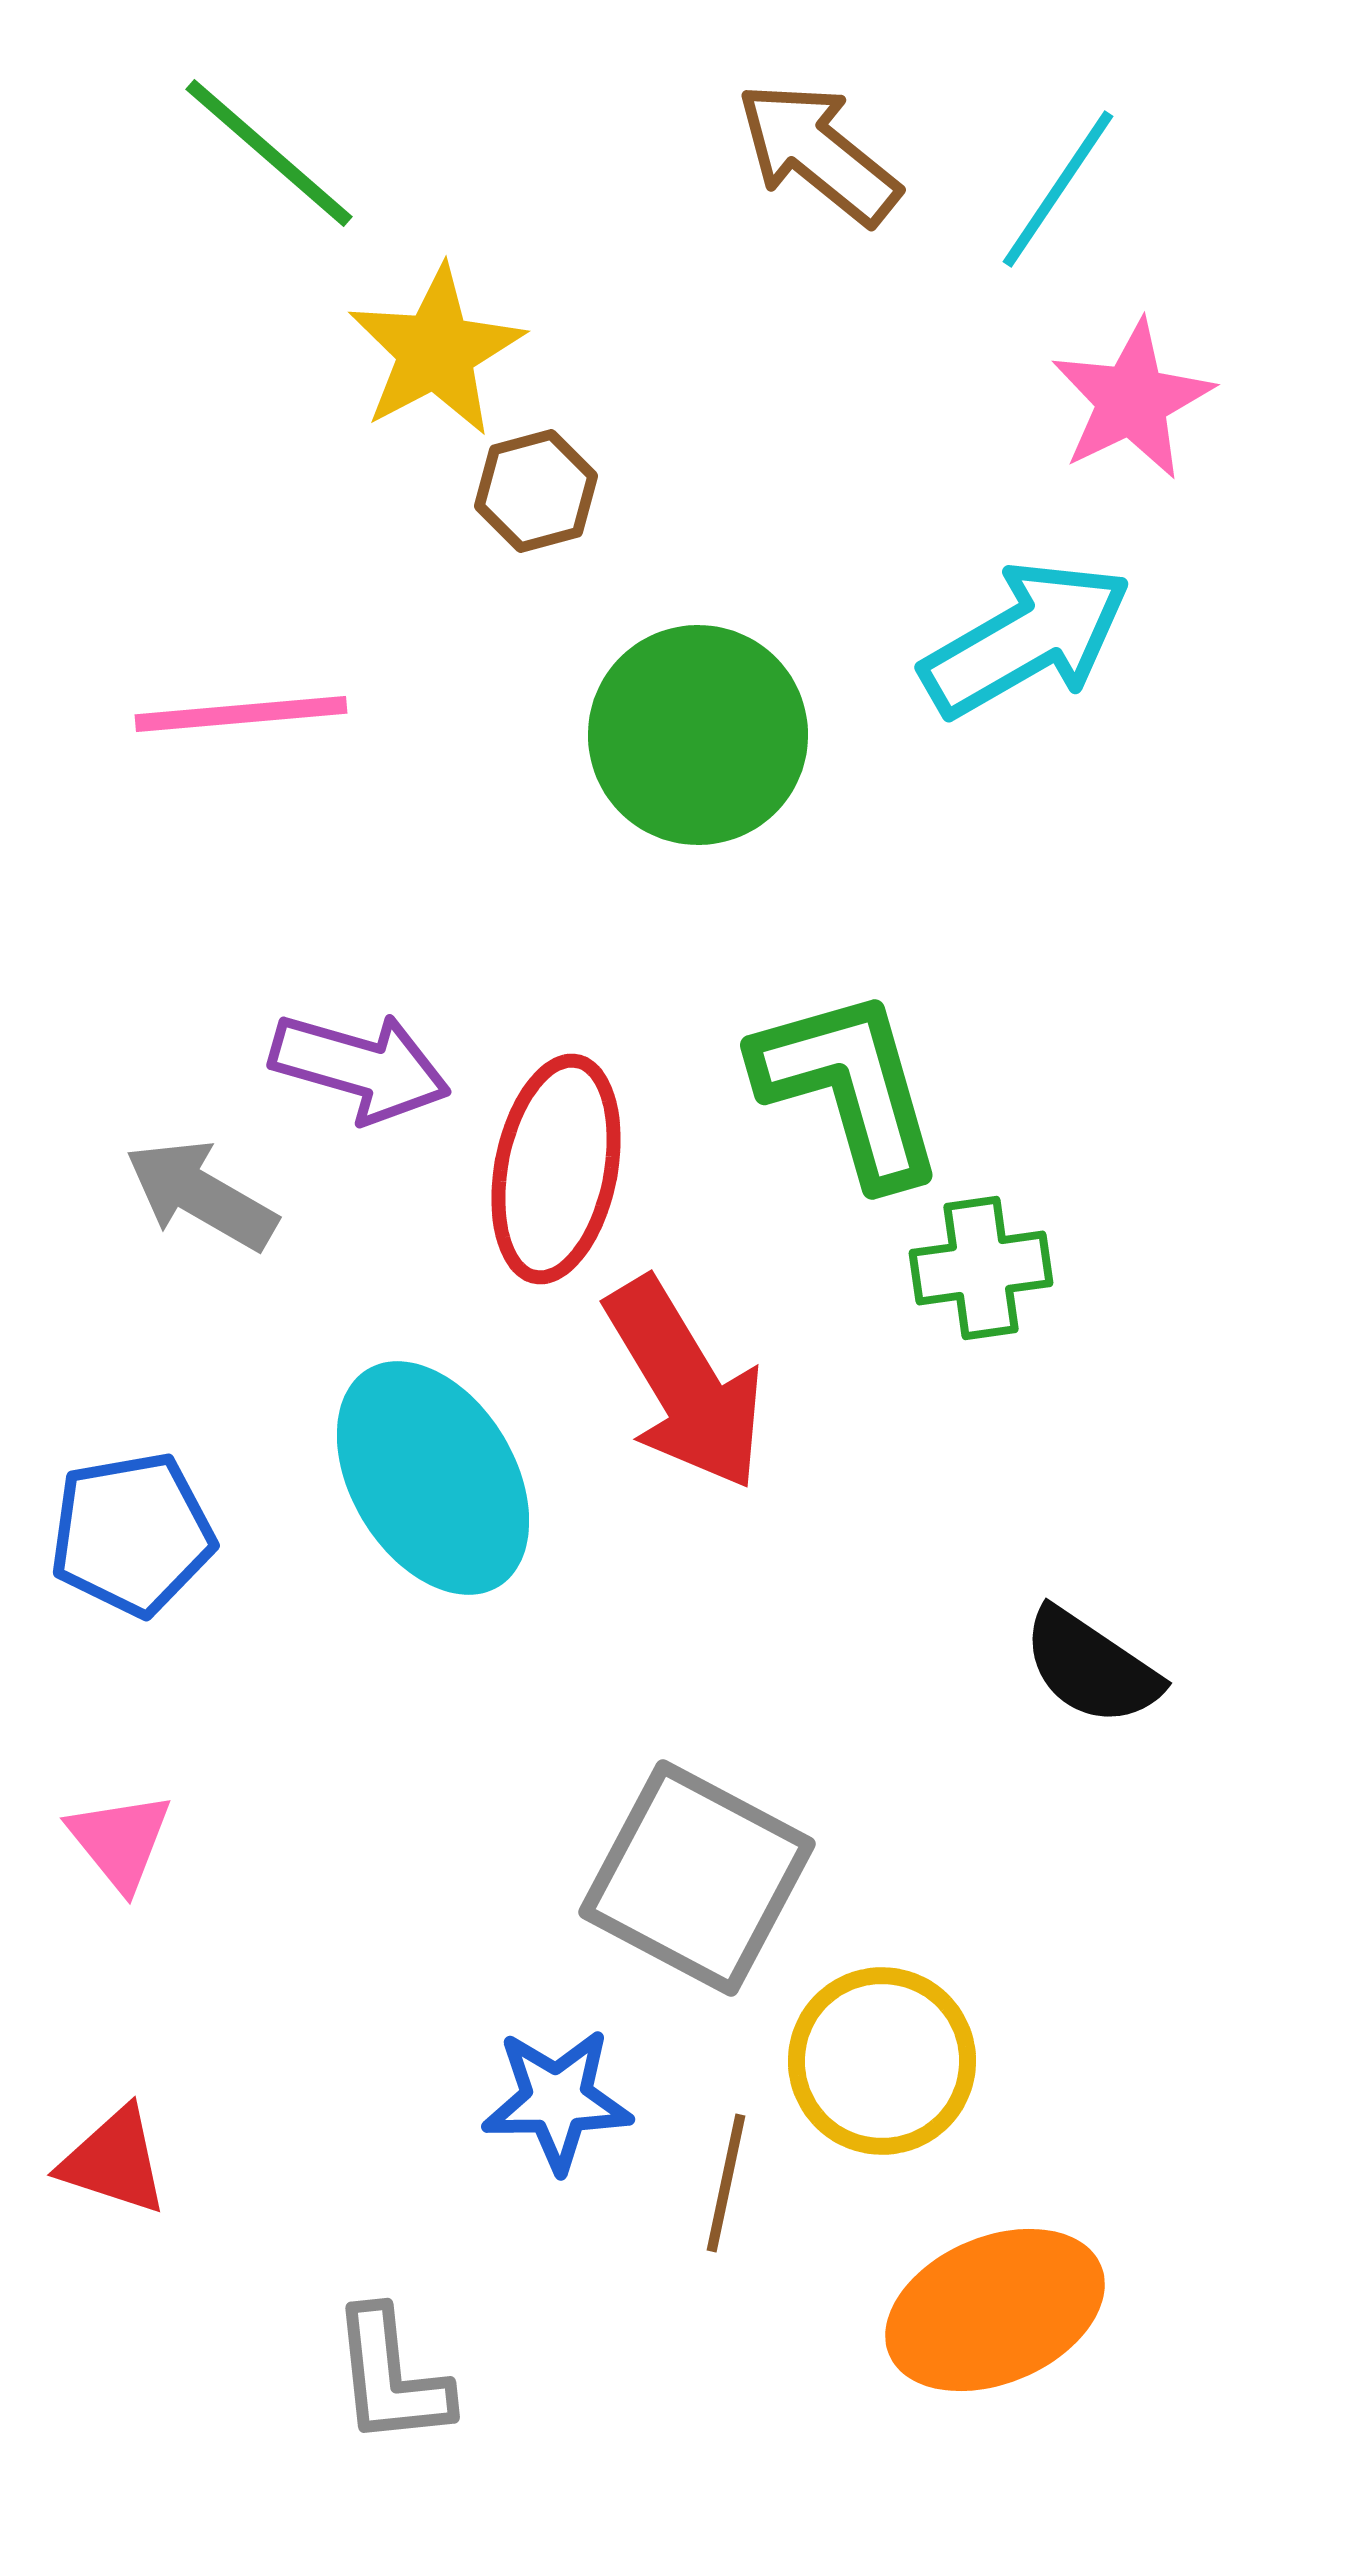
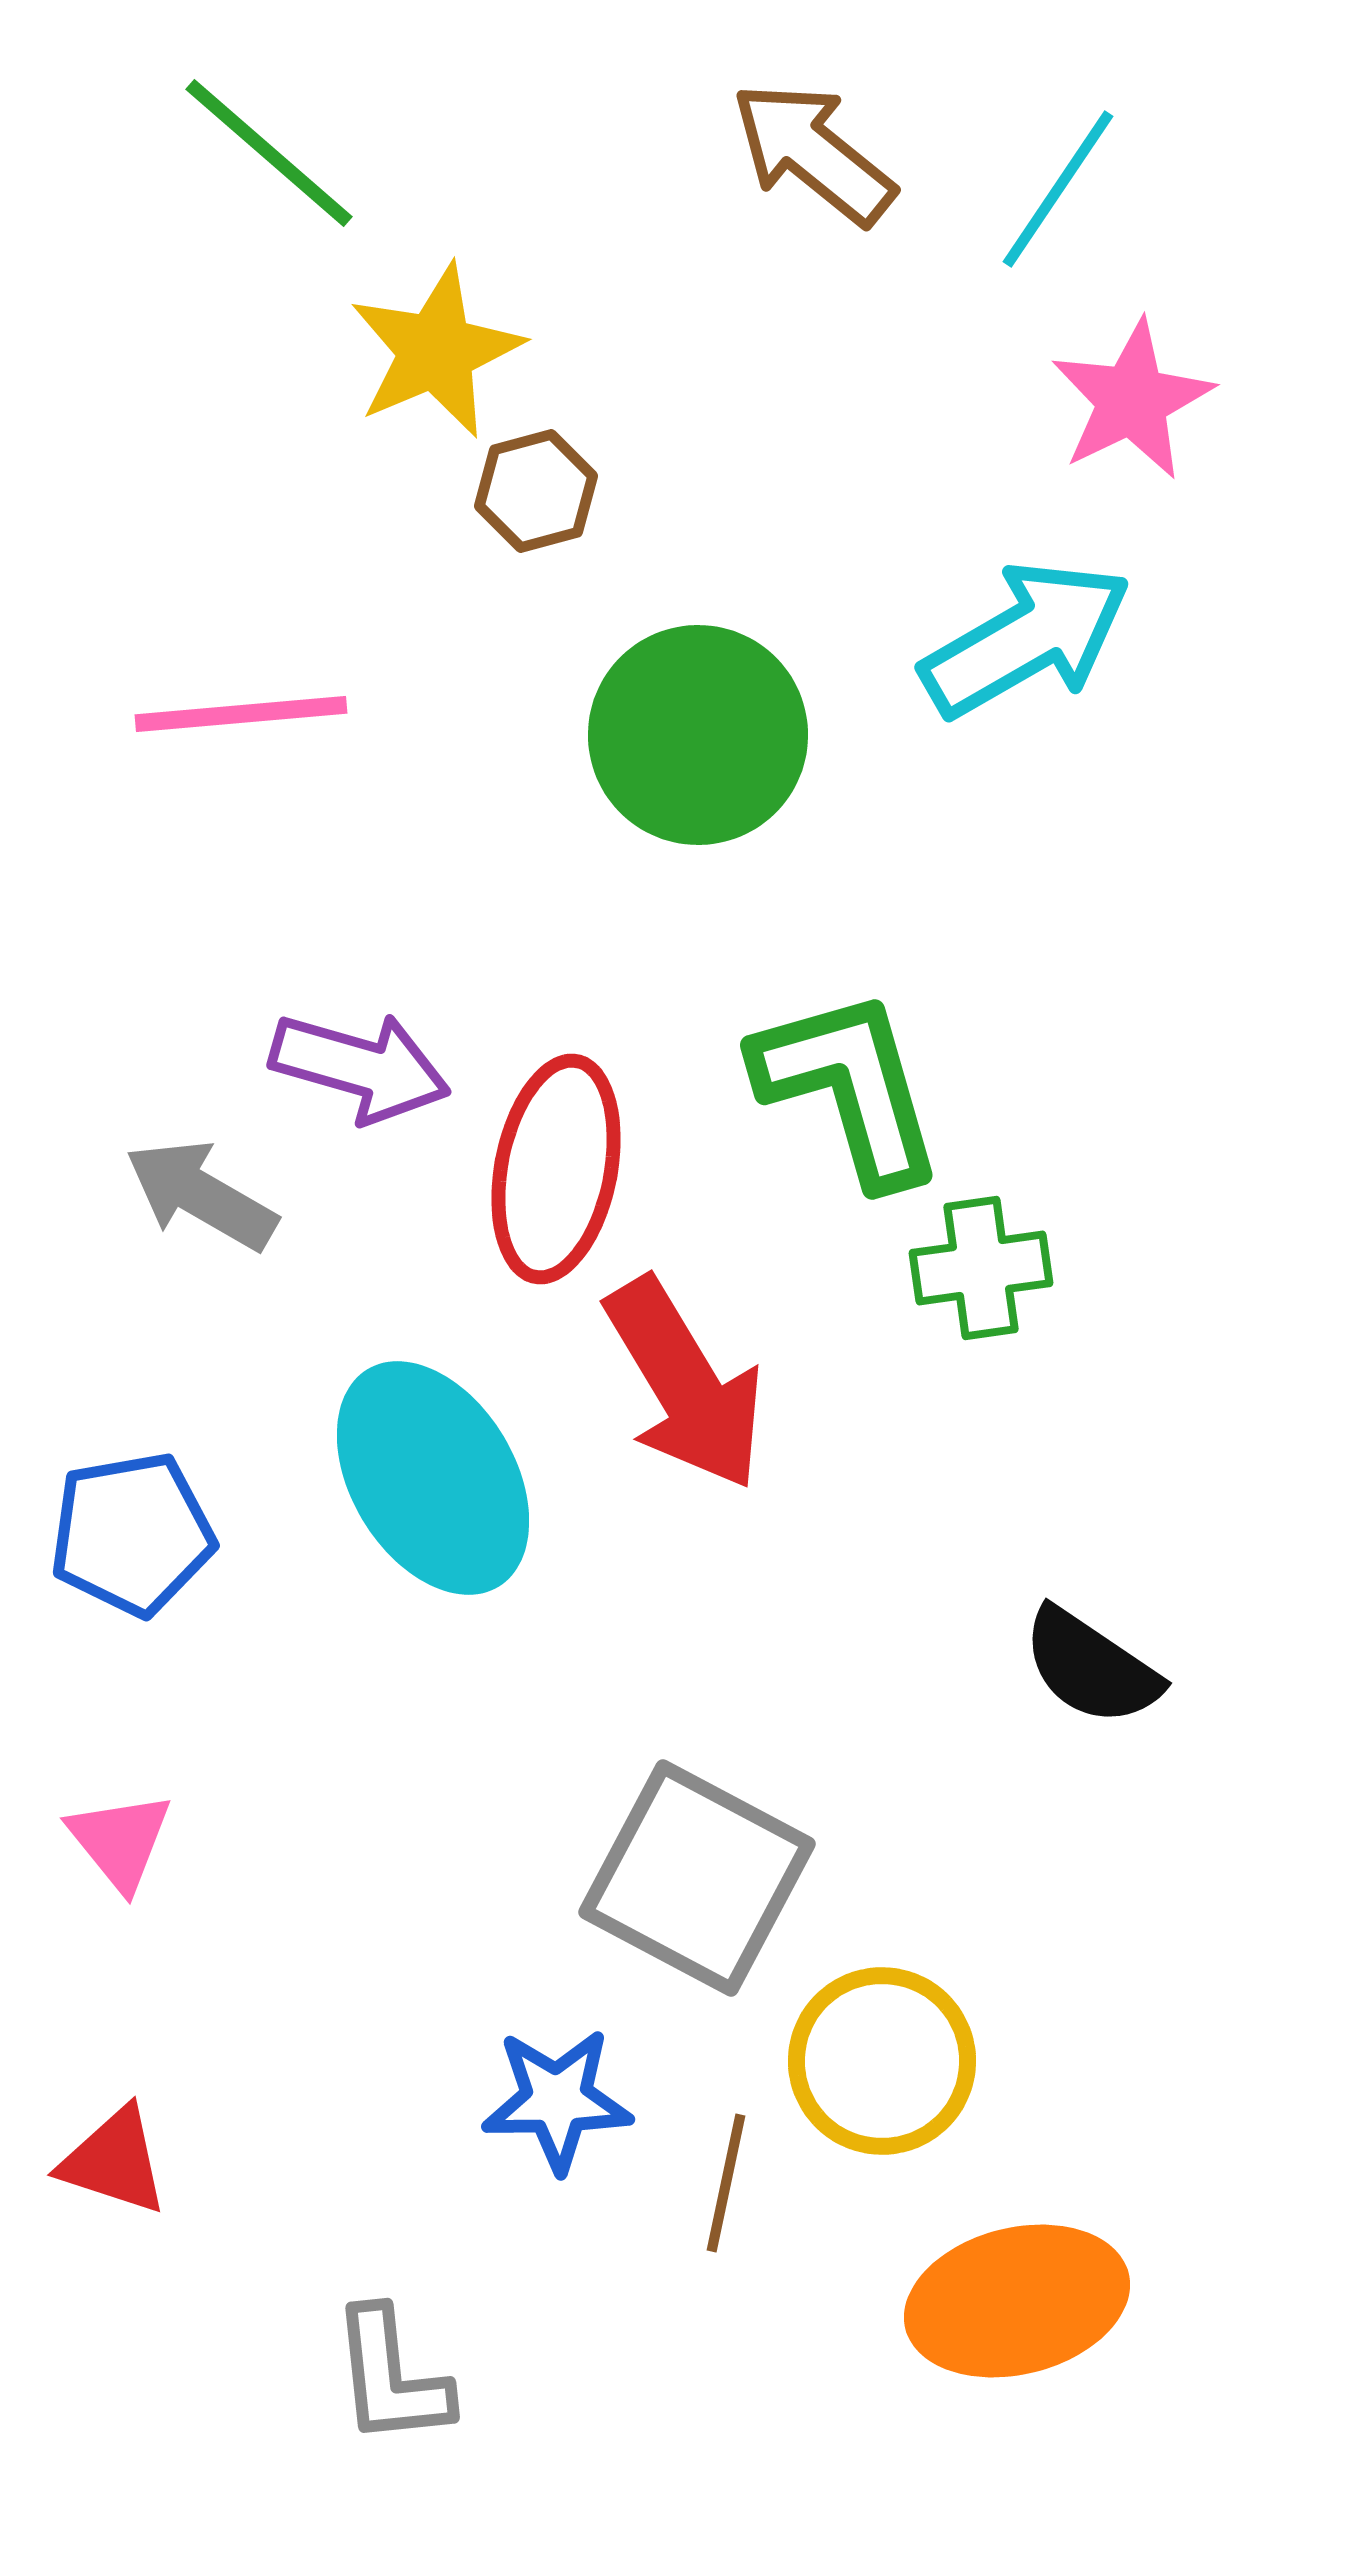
brown arrow: moved 5 px left
yellow star: rotated 5 degrees clockwise
orange ellipse: moved 22 px right, 9 px up; rotated 9 degrees clockwise
